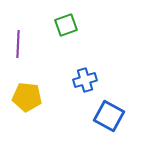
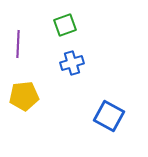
green square: moved 1 px left
blue cross: moved 13 px left, 17 px up
yellow pentagon: moved 3 px left, 1 px up; rotated 12 degrees counterclockwise
